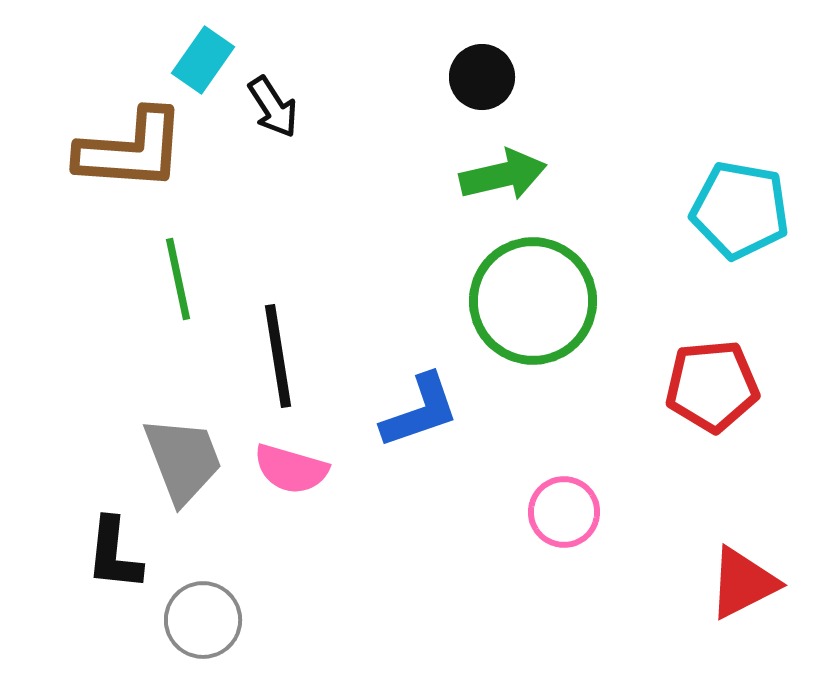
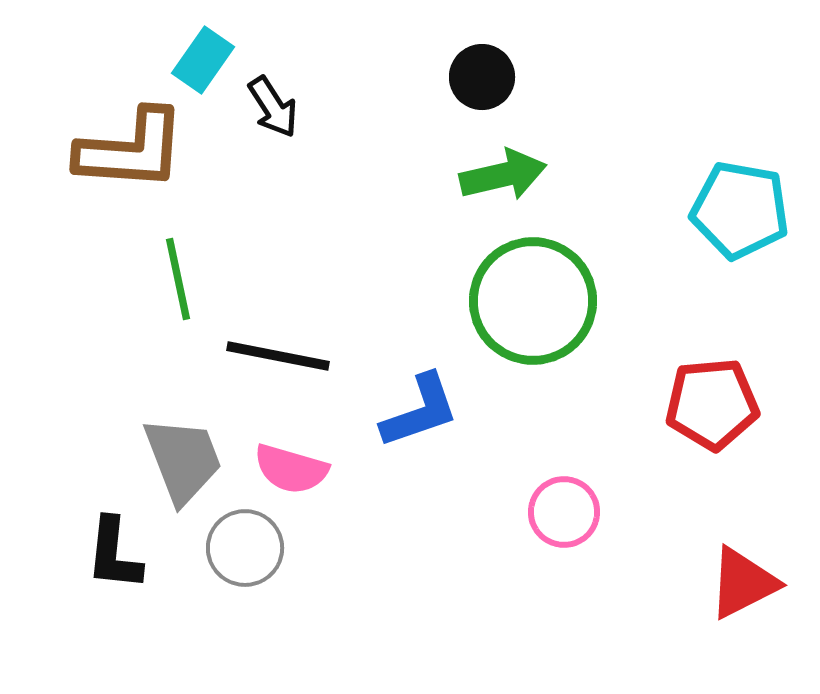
black line: rotated 70 degrees counterclockwise
red pentagon: moved 18 px down
gray circle: moved 42 px right, 72 px up
